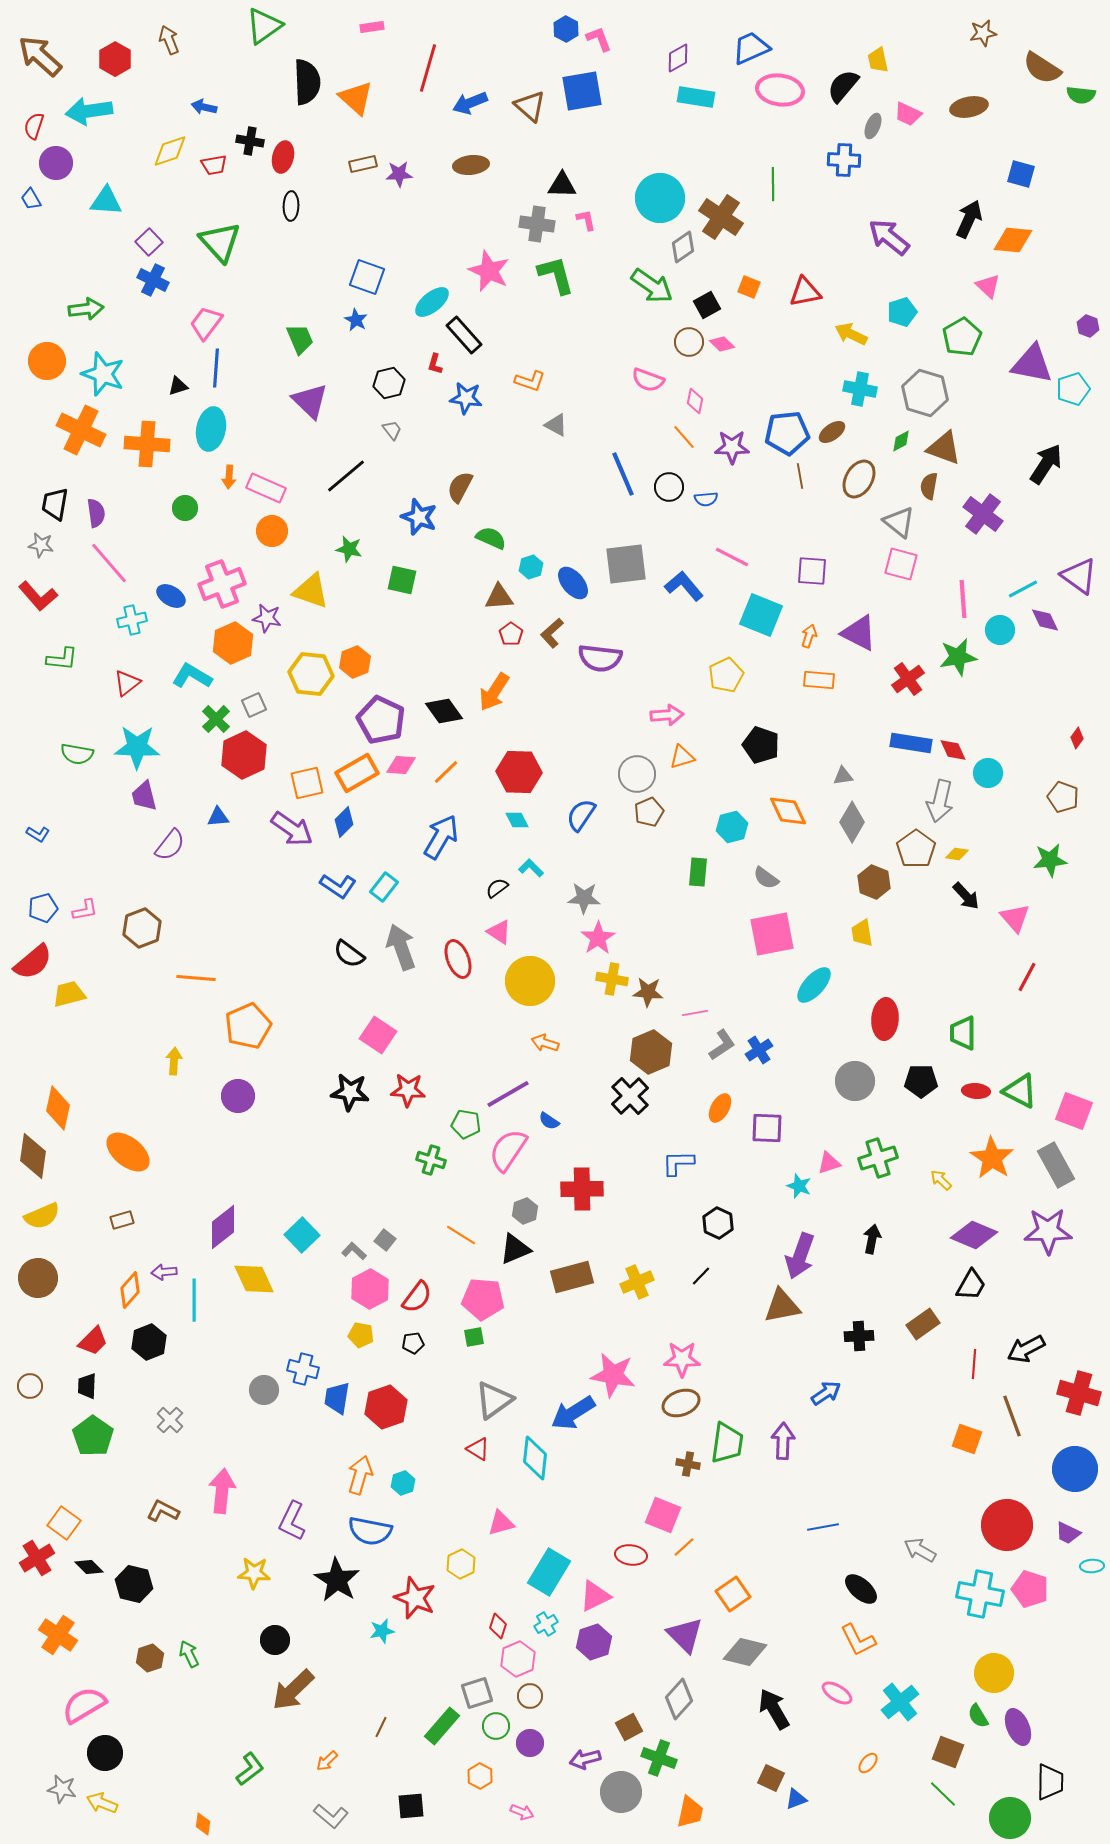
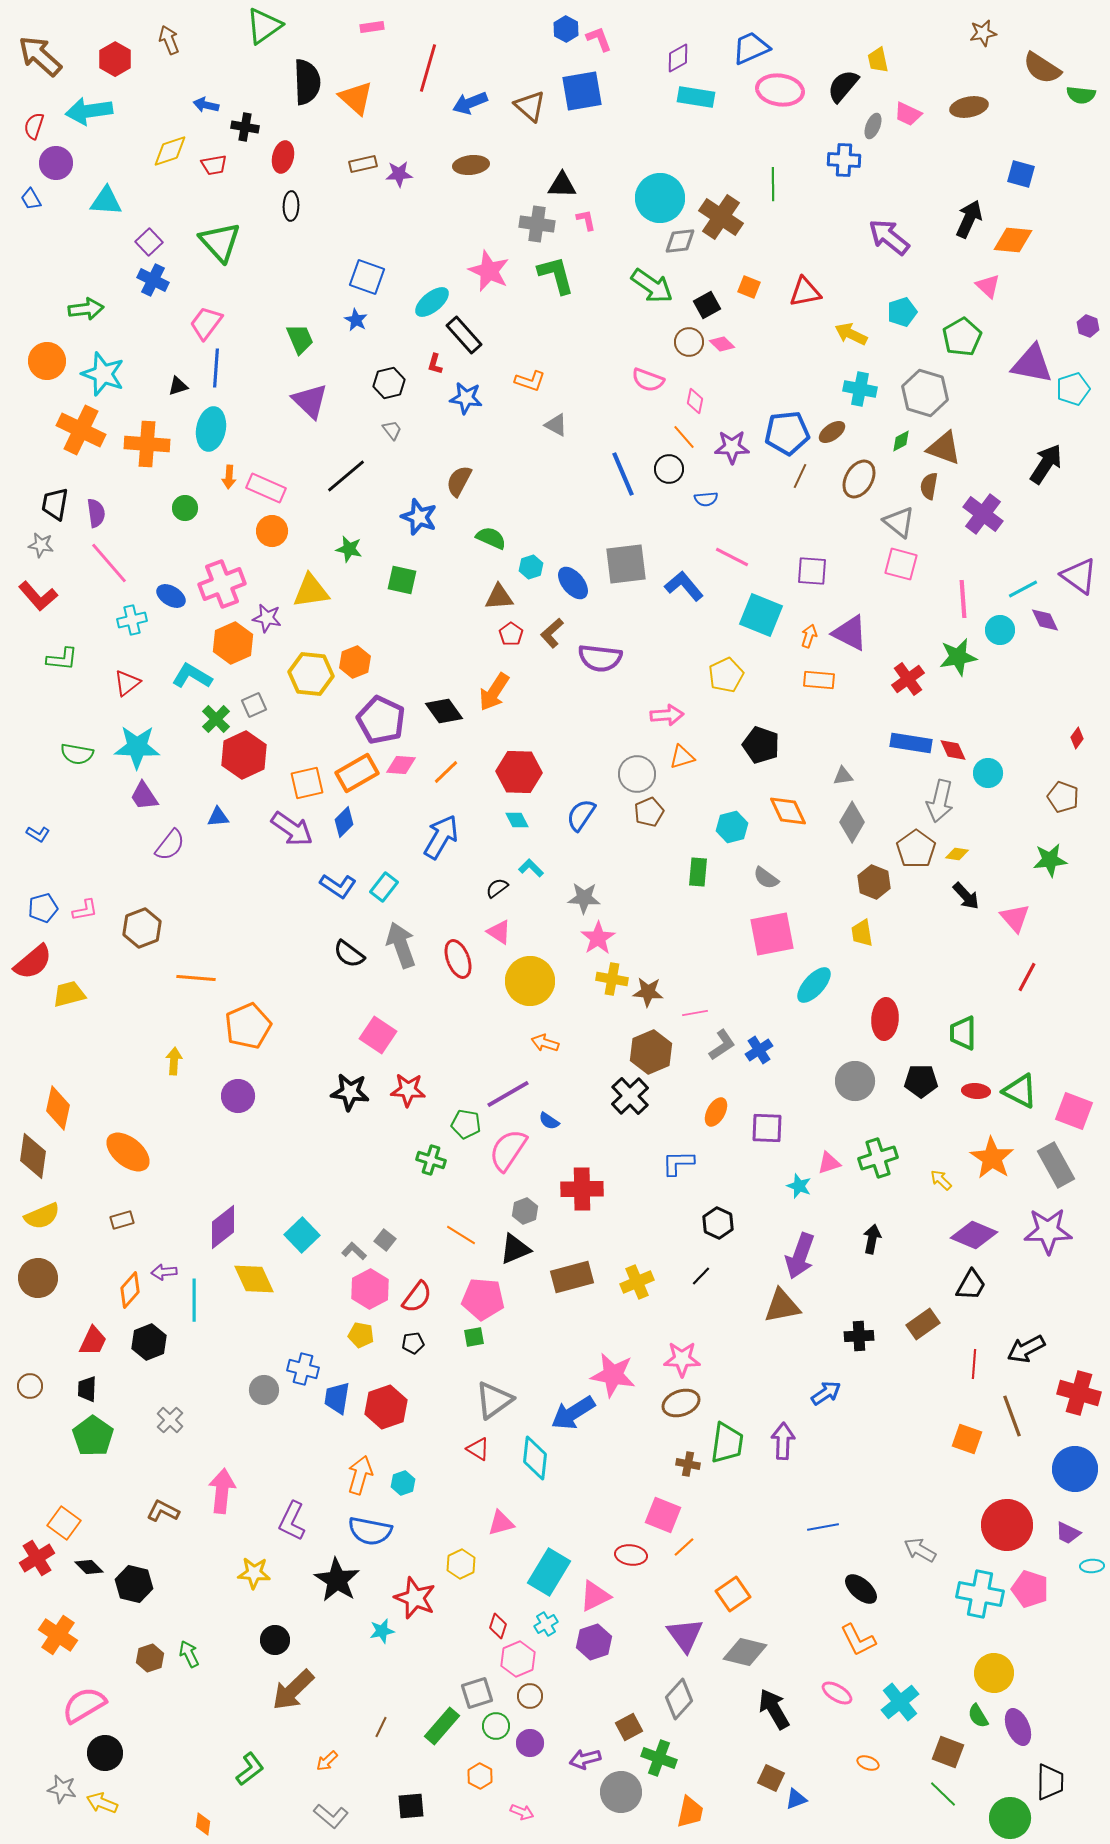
blue arrow at (204, 107): moved 2 px right, 2 px up
black cross at (250, 141): moved 5 px left, 14 px up
gray diamond at (683, 247): moved 3 px left, 6 px up; rotated 28 degrees clockwise
brown line at (800, 476): rotated 35 degrees clockwise
brown semicircle at (460, 487): moved 1 px left, 6 px up
black circle at (669, 487): moved 18 px up
yellow triangle at (311, 591): rotated 27 degrees counterclockwise
purple triangle at (859, 633): moved 9 px left
purple trapezoid at (144, 796): rotated 20 degrees counterclockwise
gray arrow at (401, 947): moved 2 px up
orange ellipse at (720, 1108): moved 4 px left, 4 px down
red trapezoid at (93, 1341): rotated 20 degrees counterclockwise
black trapezoid at (87, 1386): moved 3 px down
purple triangle at (685, 1635): rotated 9 degrees clockwise
orange ellipse at (868, 1763): rotated 70 degrees clockwise
